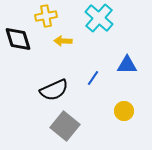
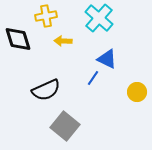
blue triangle: moved 20 px left, 6 px up; rotated 25 degrees clockwise
black semicircle: moved 8 px left
yellow circle: moved 13 px right, 19 px up
